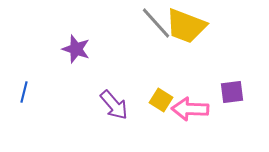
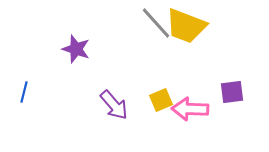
yellow square: rotated 35 degrees clockwise
